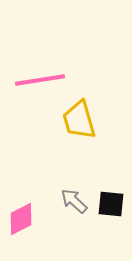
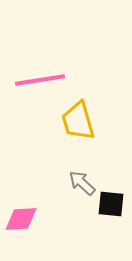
yellow trapezoid: moved 1 px left, 1 px down
gray arrow: moved 8 px right, 18 px up
pink diamond: rotated 24 degrees clockwise
